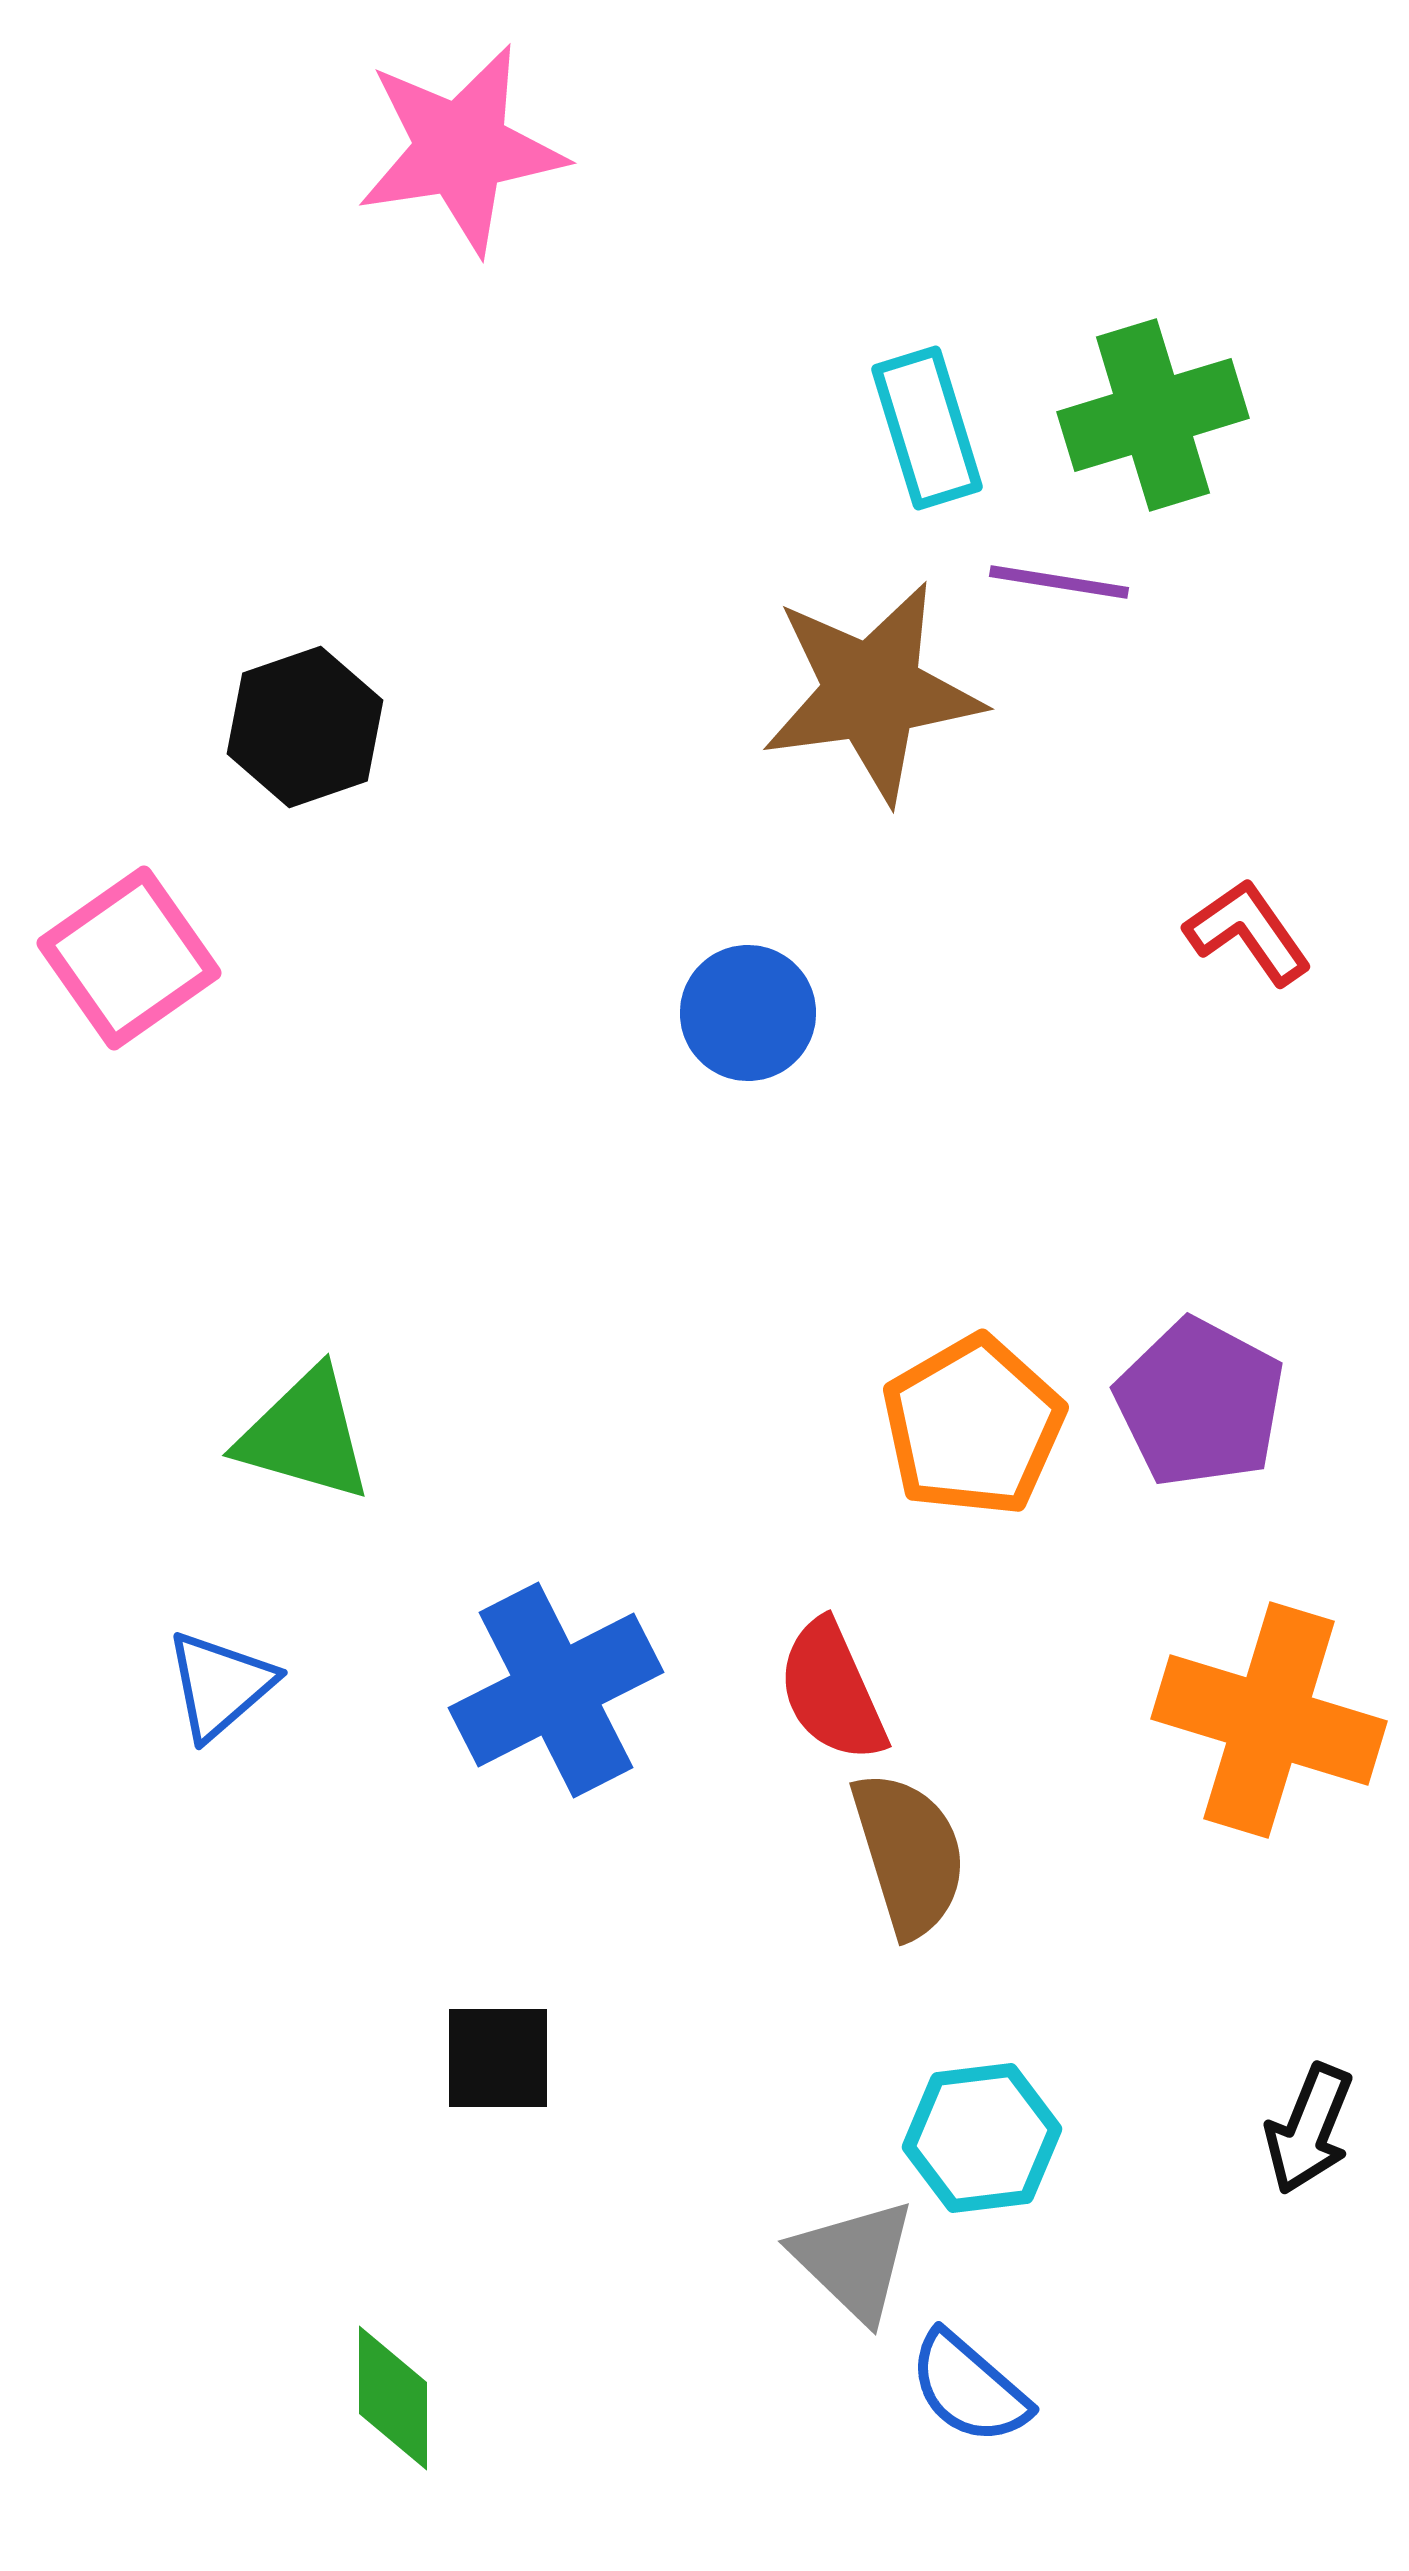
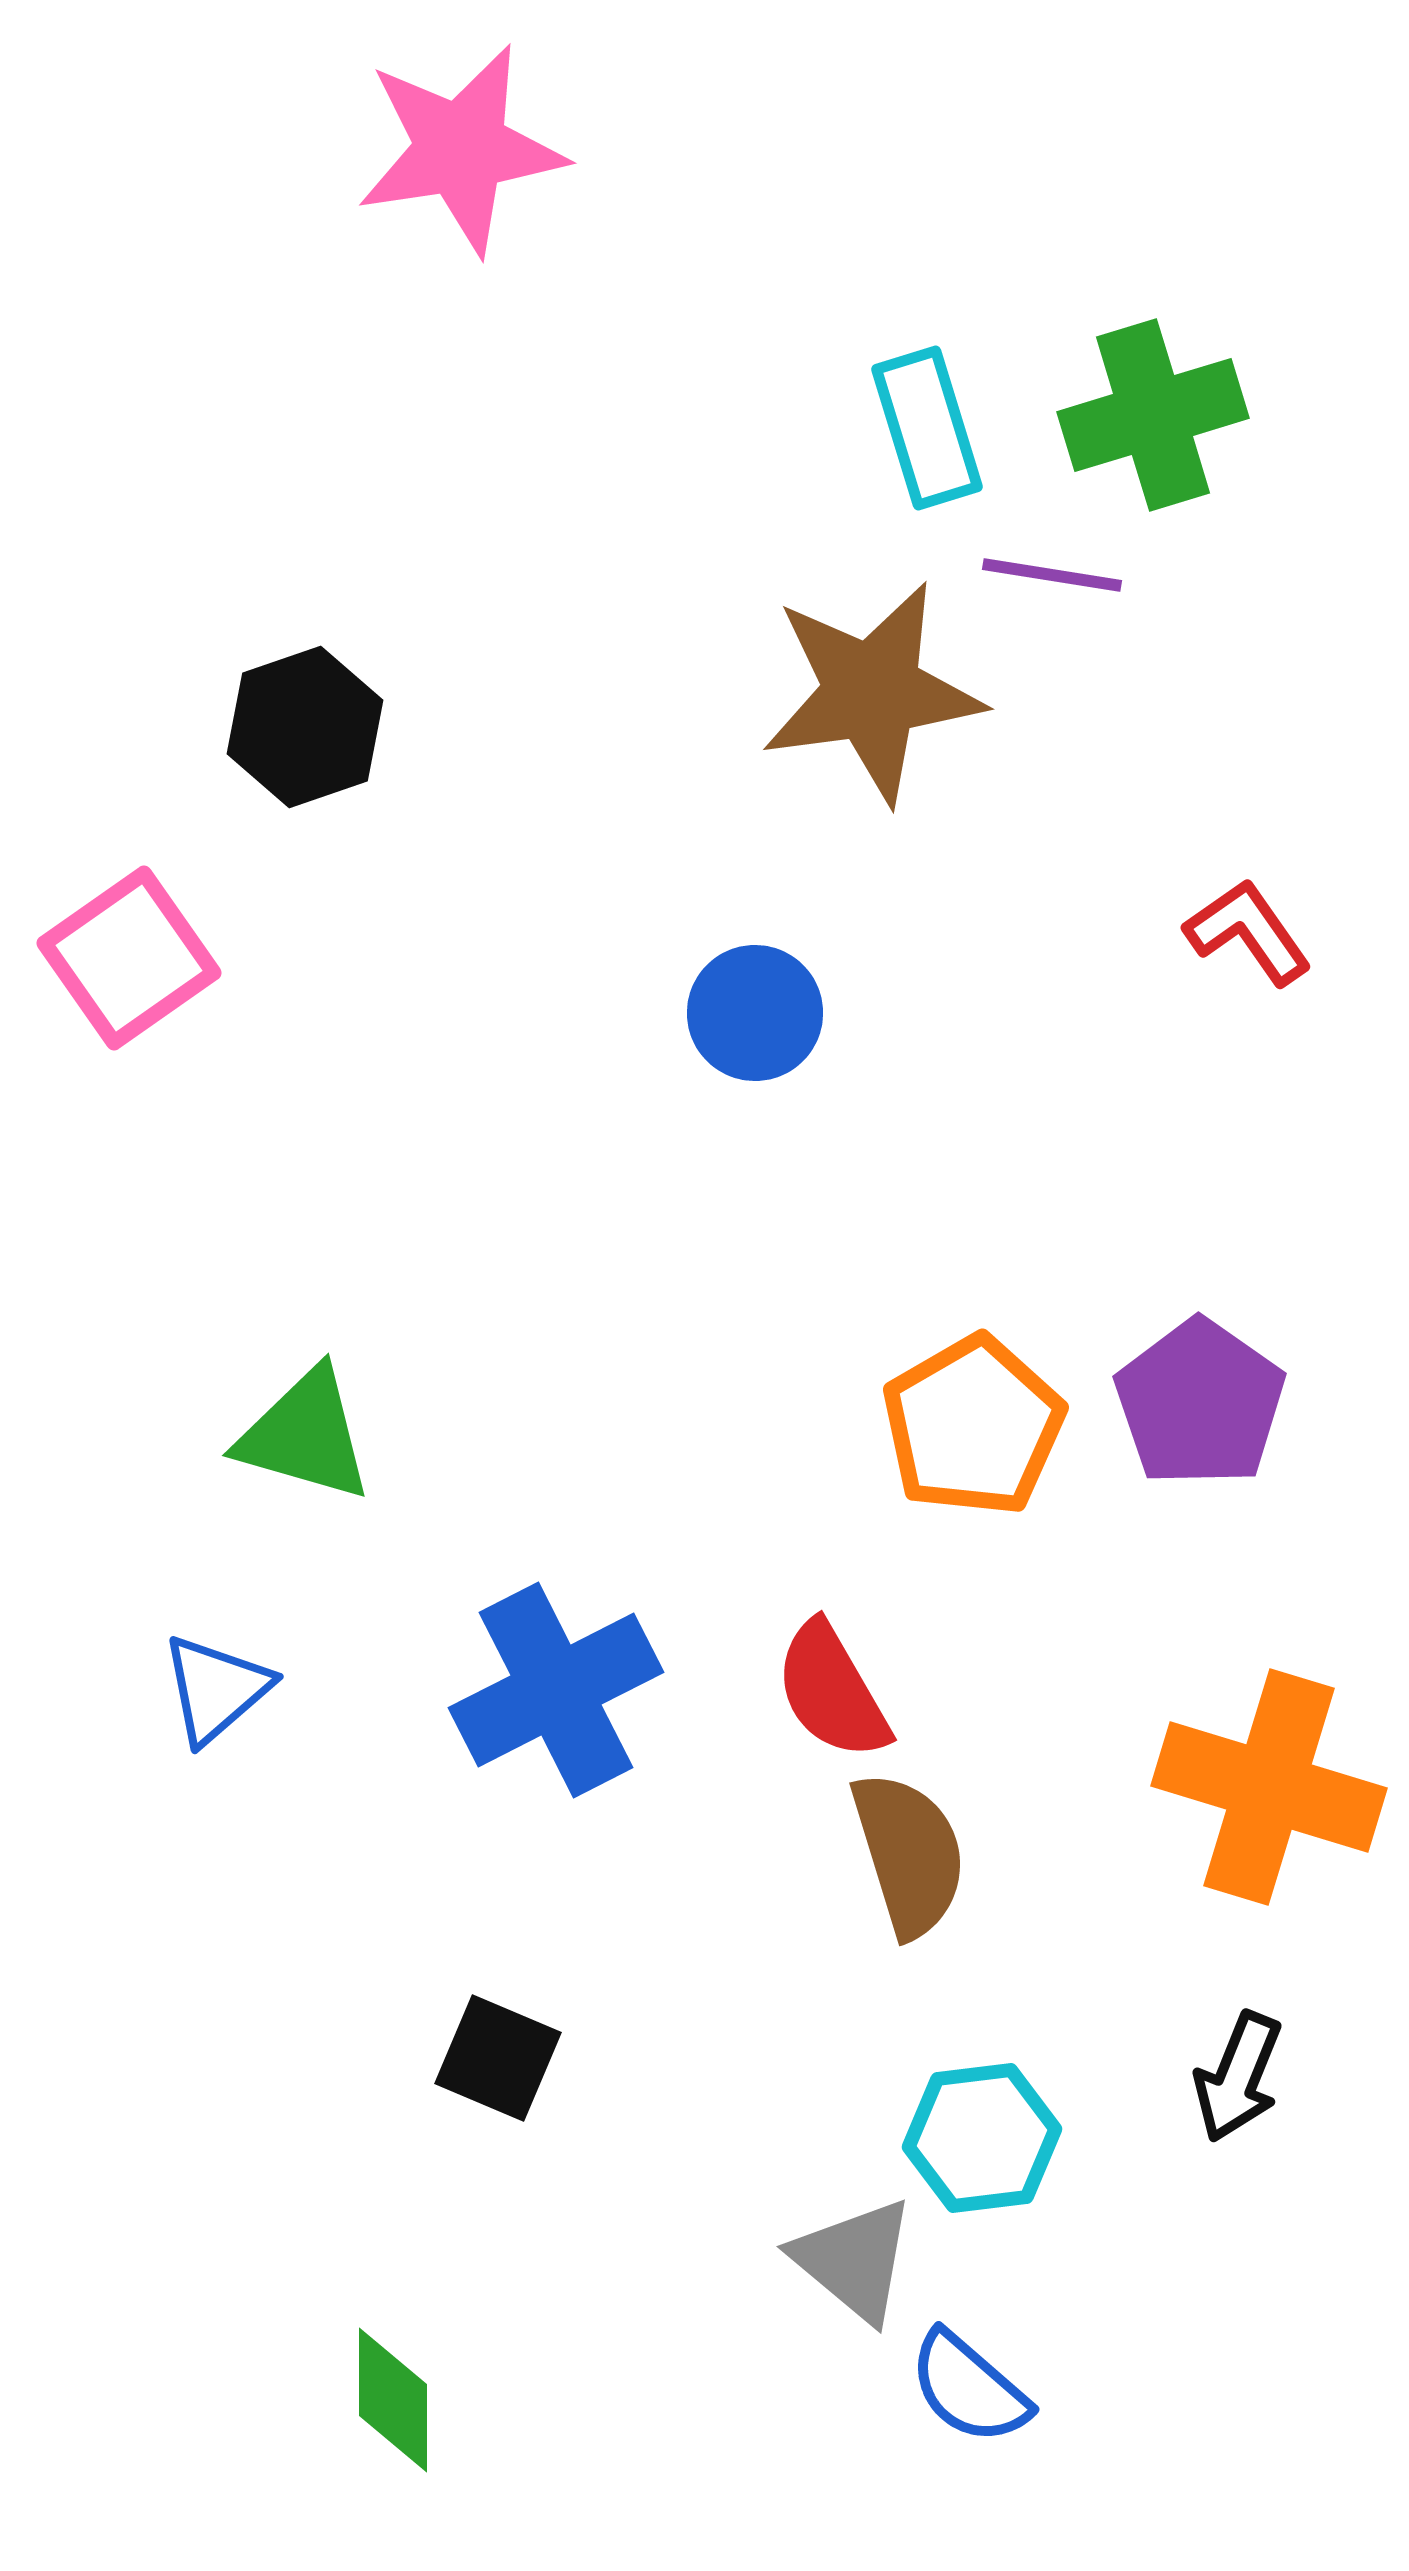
purple line: moved 7 px left, 7 px up
blue circle: moved 7 px right
purple pentagon: rotated 7 degrees clockwise
blue triangle: moved 4 px left, 4 px down
red semicircle: rotated 6 degrees counterclockwise
orange cross: moved 67 px down
black square: rotated 23 degrees clockwise
black arrow: moved 71 px left, 52 px up
gray triangle: rotated 4 degrees counterclockwise
green diamond: moved 2 px down
